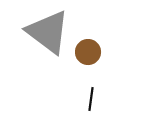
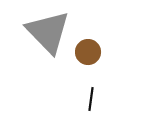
gray triangle: rotated 9 degrees clockwise
